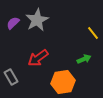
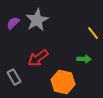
green arrow: rotated 24 degrees clockwise
gray rectangle: moved 3 px right
orange hexagon: rotated 20 degrees clockwise
